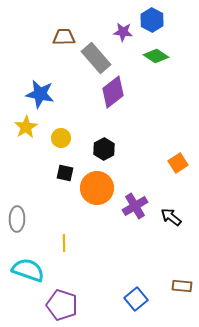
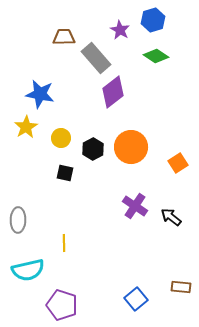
blue hexagon: moved 1 px right; rotated 15 degrees clockwise
purple star: moved 3 px left, 2 px up; rotated 24 degrees clockwise
black hexagon: moved 11 px left
orange circle: moved 34 px right, 41 px up
purple cross: rotated 25 degrees counterclockwise
gray ellipse: moved 1 px right, 1 px down
cyan semicircle: rotated 148 degrees clockwise
brown rectangle: moved 1 px left, 1 px down
